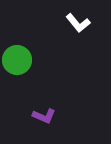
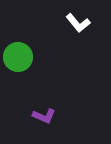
green circle: moved 1 px right, 3 px up
